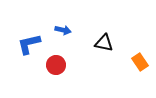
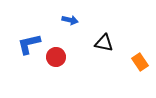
blue arrow: moved 7 px right, 10 px up
red circle: moved 8 px up
